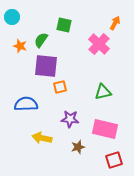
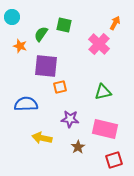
green semicircle: moved 6 px up
brown star: rotated 16 degrees counterclockwise
